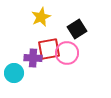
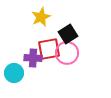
black square: moved 9 px left, 5 px down
